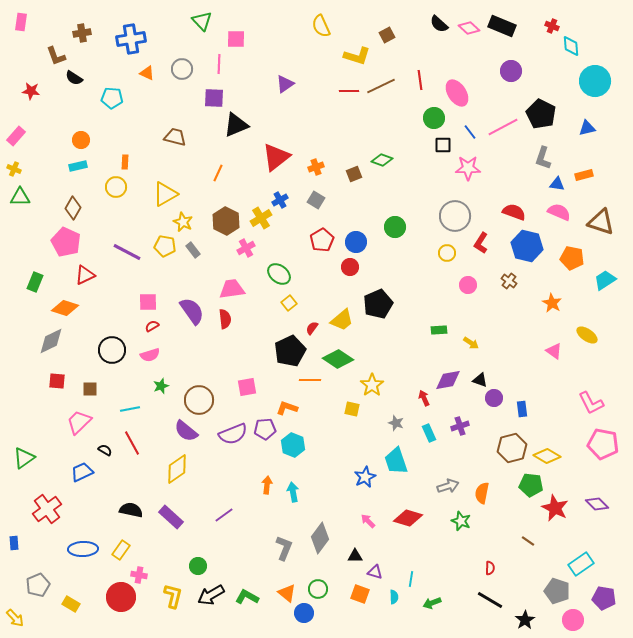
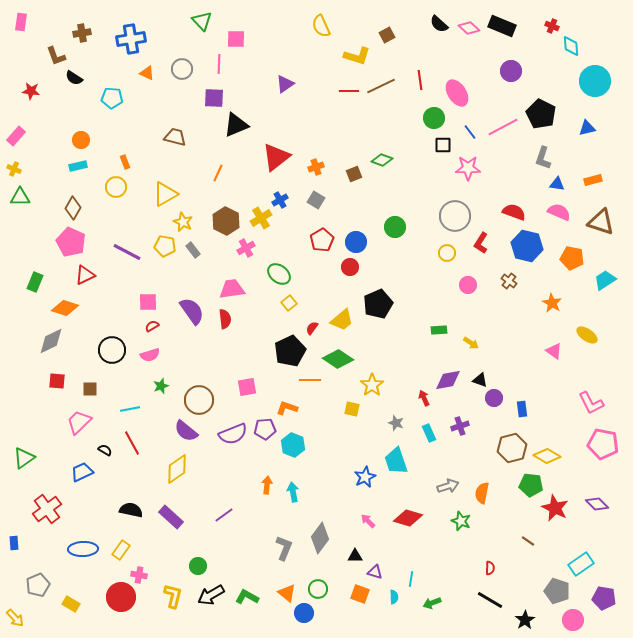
orange rectangle at (125, 162): rotated 24 degrees counterclockwise
orange rectangle at (584, 175): moved 9 px right, 5 px down
pink pentagon at (66, 242): moved 5 px right
